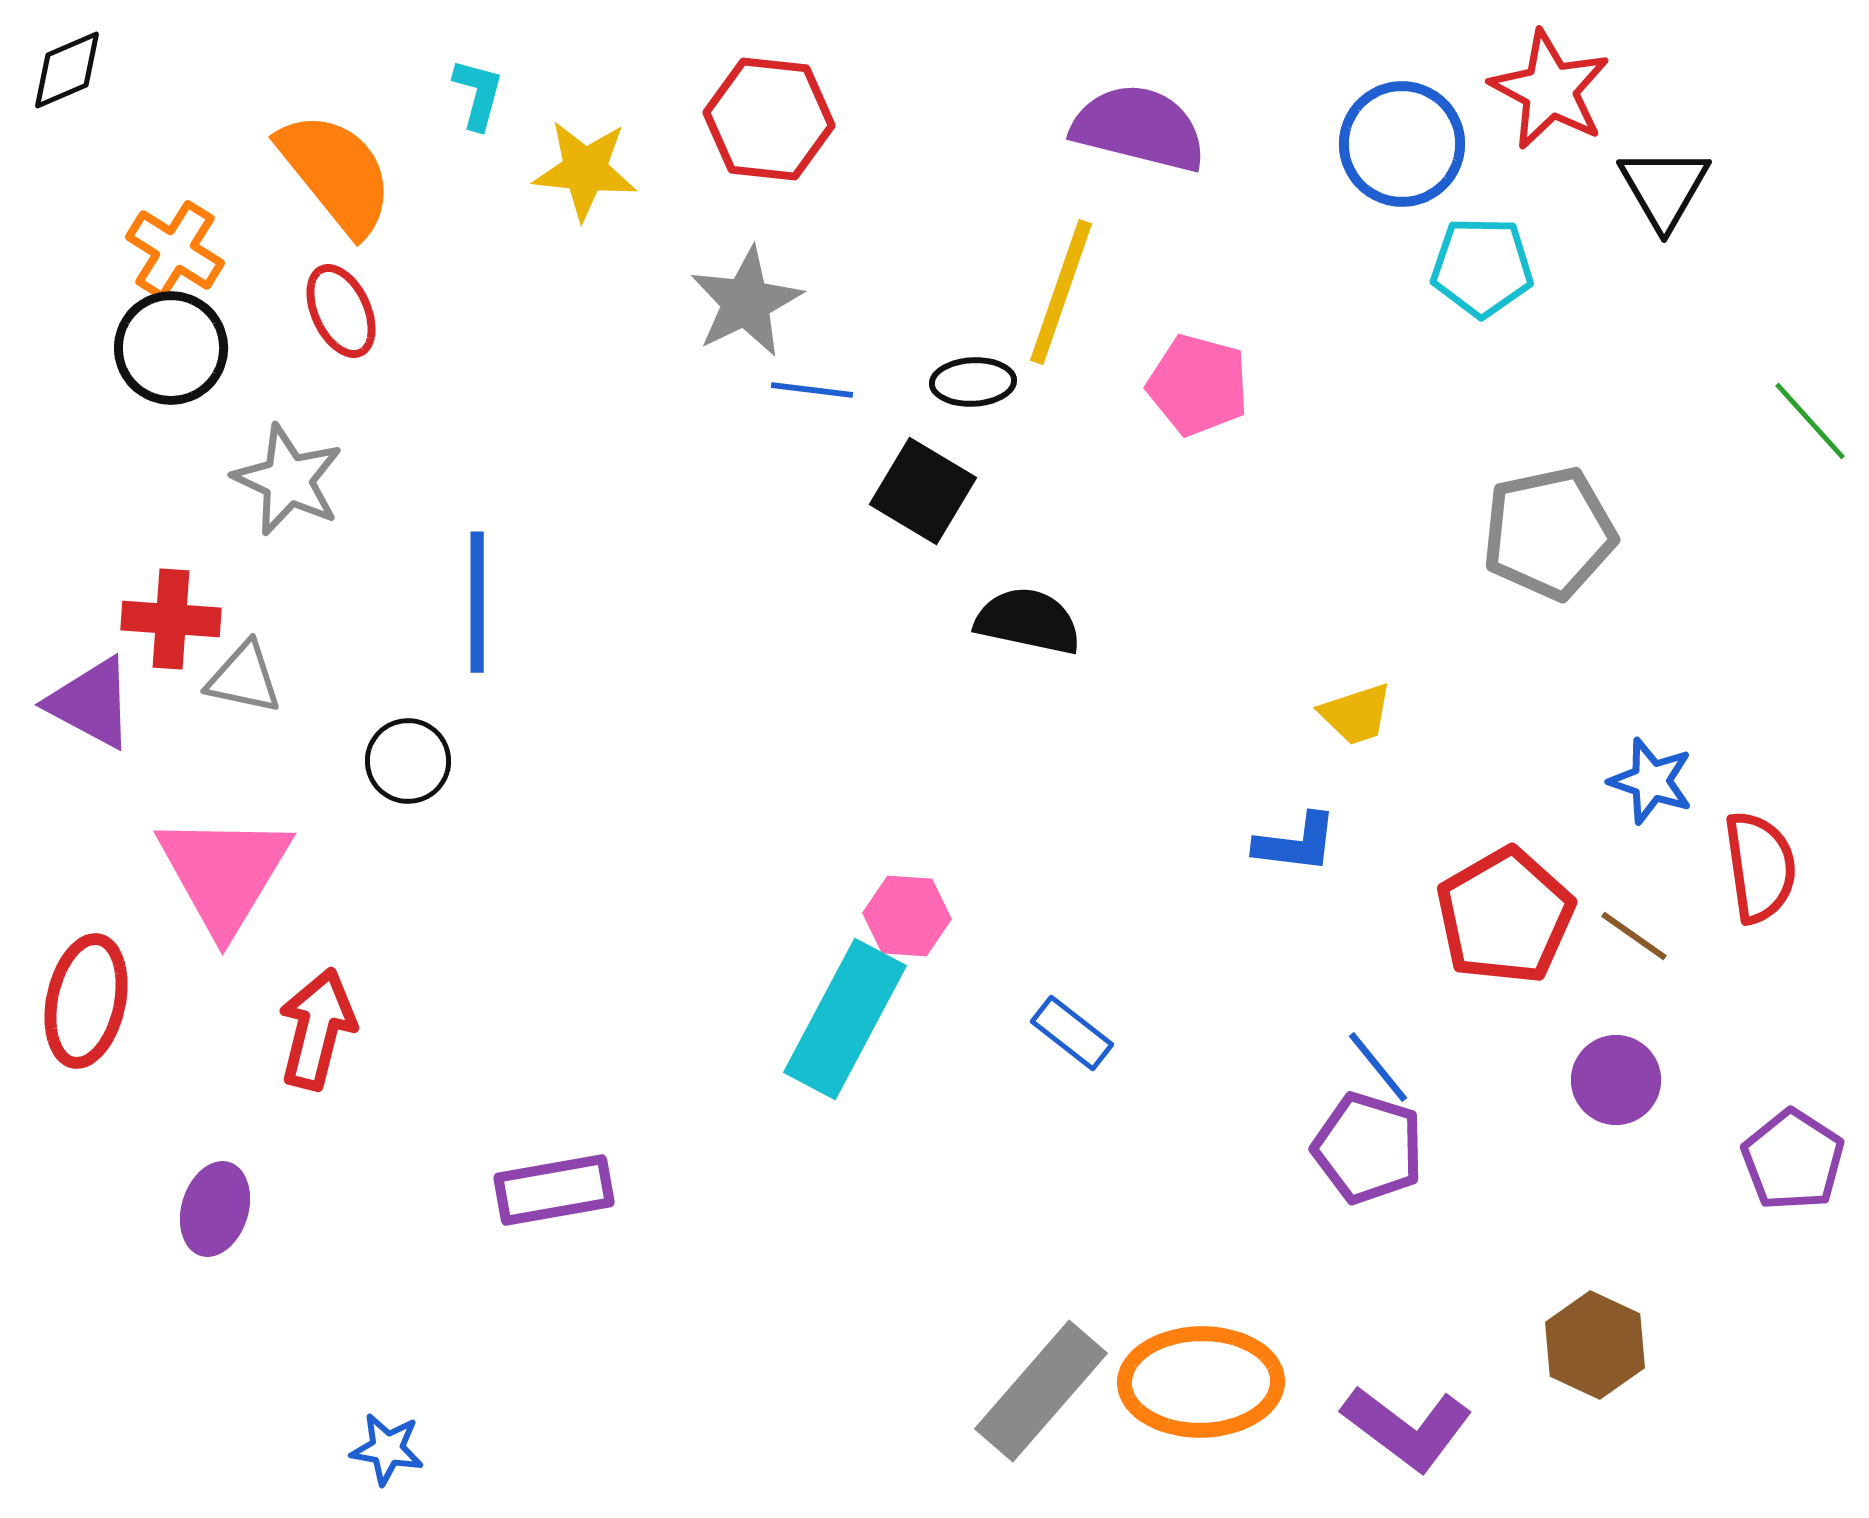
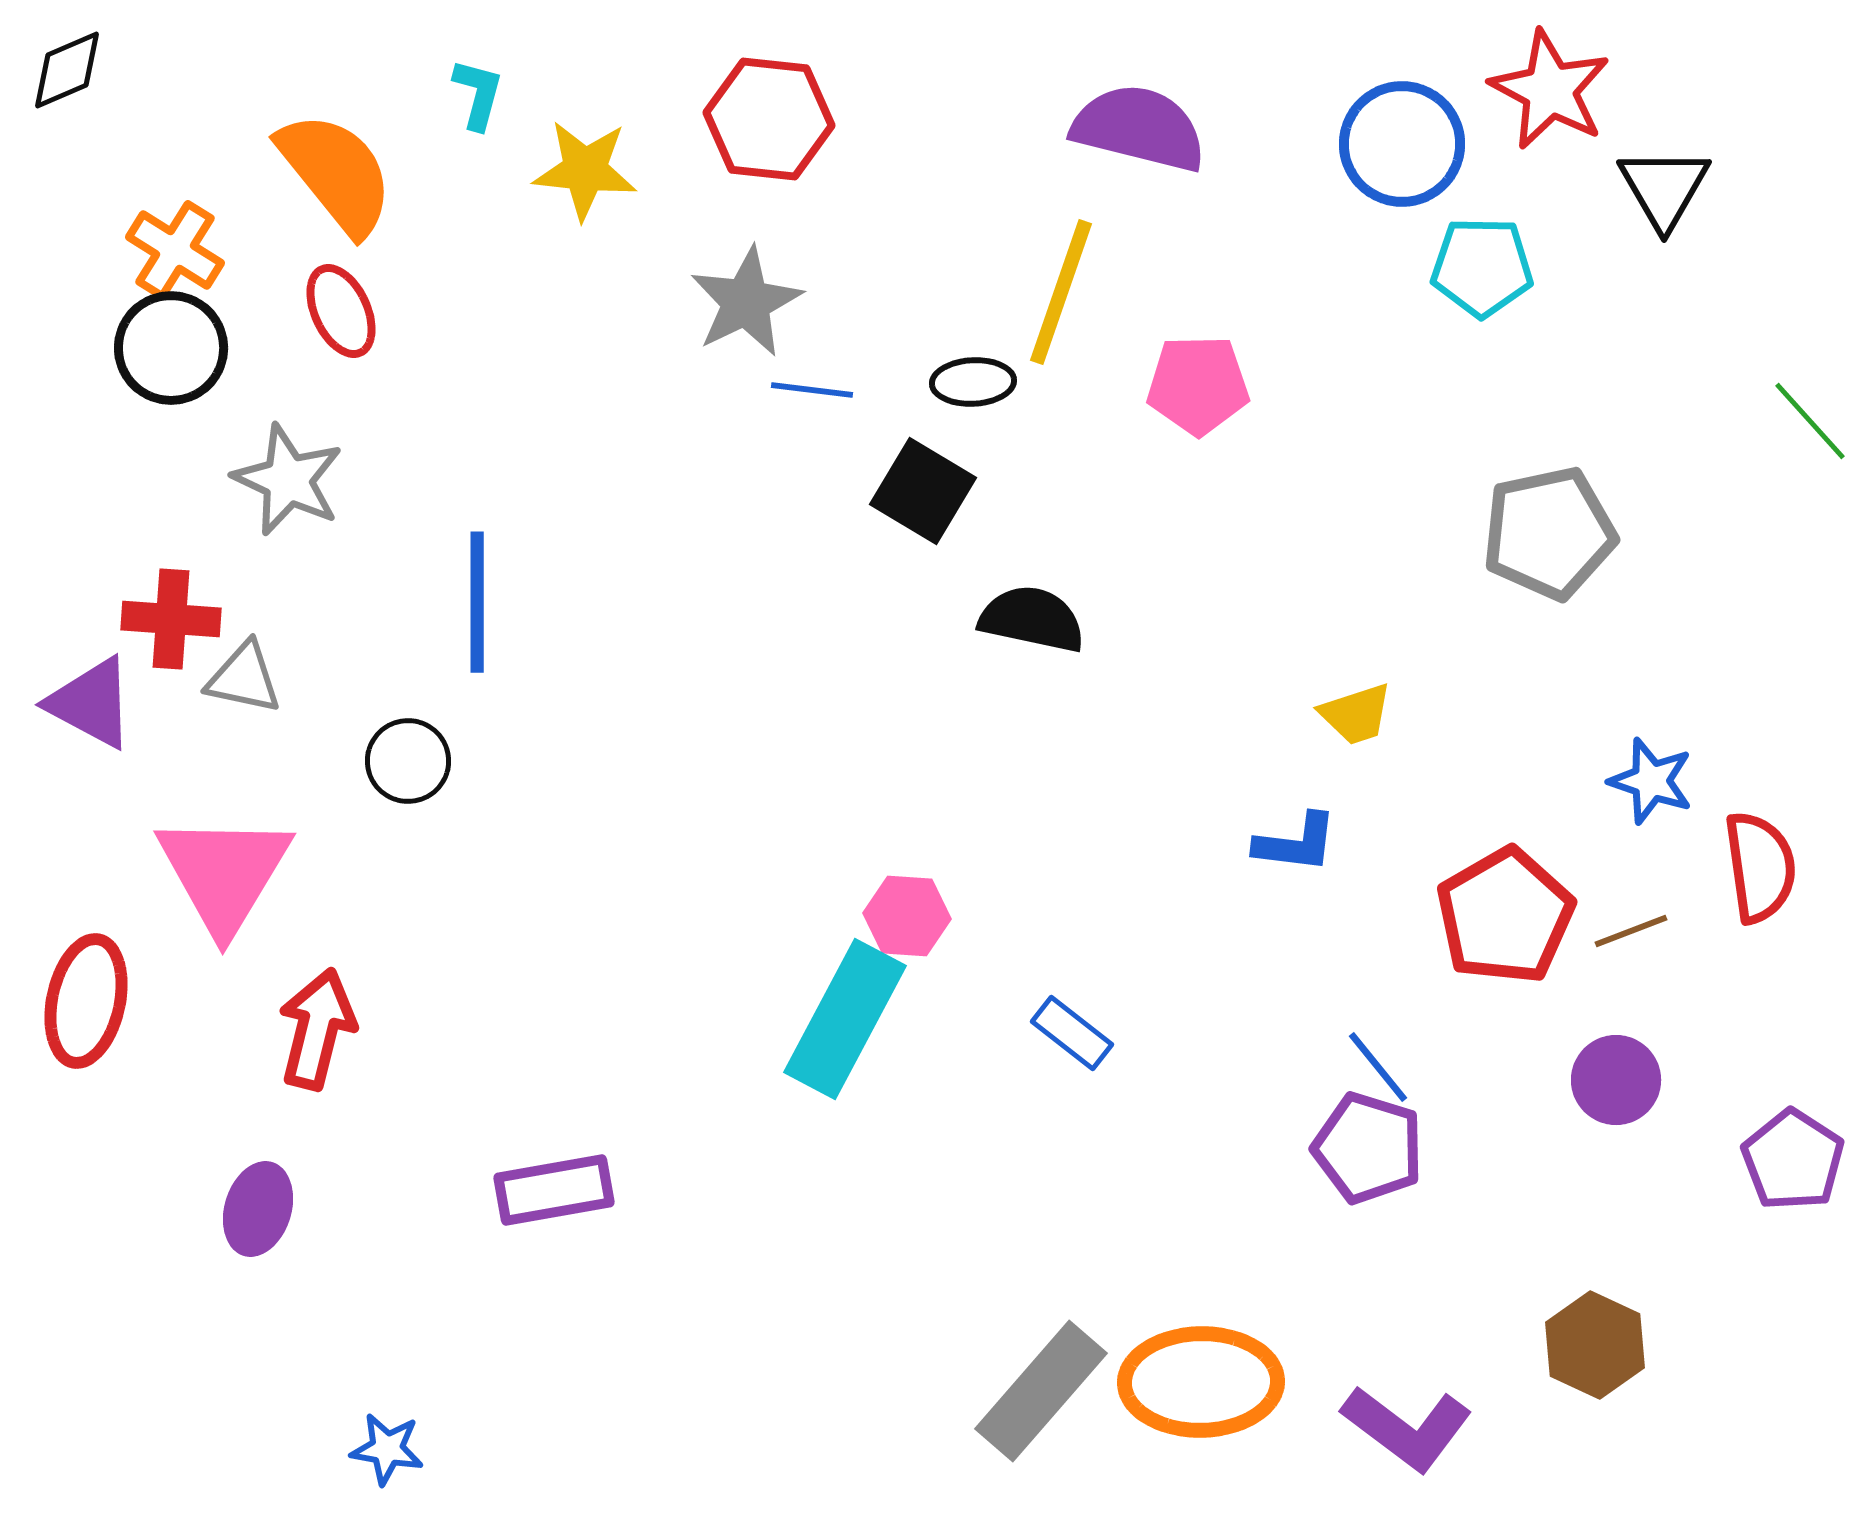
pink pentagon at (1198, 385): rotated 16 degrees counterclockwise
black semicircle at (1028, 621): moved 4 px right, 2 px up
brown line at (1634, 936): moved 3 px left, 5 px up; rotated 56 degrees counterclockwise
purple ellipse at (215, 1209): moved 43 px right
